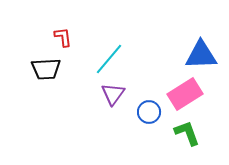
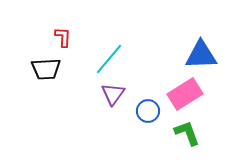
red L-shape: rotated 10 degrees clockwise
blue circle: moved 1 px left, 1 px up
